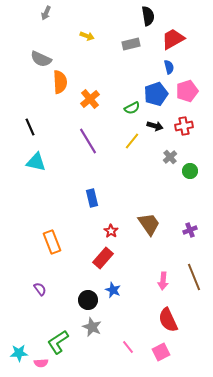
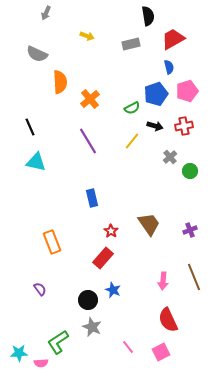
gray semicircle: moved 4 px left, 5 px up
